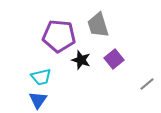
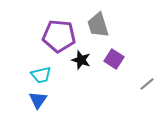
purple square: rotated 18 degrees counterclockwise
cyan trapezoid: moved 2 px up
